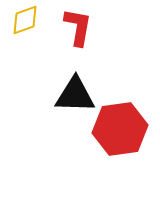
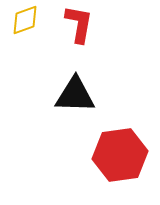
red L-shape: moved 1 px right, 3 px up
red hexagon: moved 26 px down
